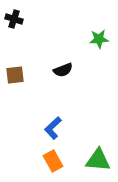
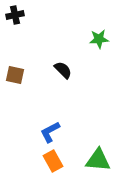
black cross: moved 1 px right, 4 px up; rotated 30 degrees counterclockwise
black semicircle: rotated 114 degrees counterclockwise
brown square: rotated 18 degrees clockwise
blue L-shape: moved 3 px left, 4 px down; rotated 15 degrees clockwise
